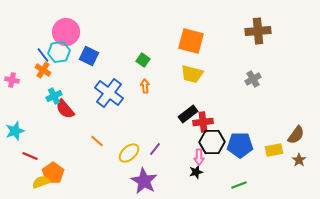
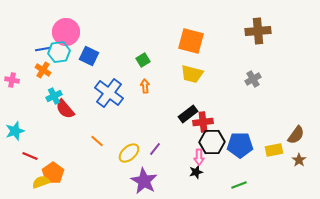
blue line: moved 6 px up; rotated 63 degrees counterclockwise
green square: rotated 24 degrees clockwise
